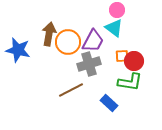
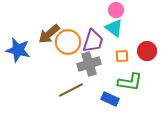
pink circle: moved 1 px left
brown arrow: rotated 140 degrees counterclockwise
purple trapezoid: rotated 10 degrees counterclockwise
red circle: moved 13 px right, 10 px up
blue rectangle: moved 1 px right, 4 px up; rotated 18 degrees counterclockwise
